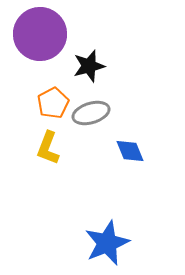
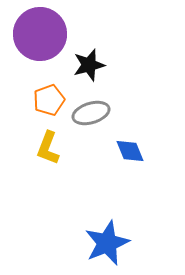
black star: moved 1 px up
orange pentagon: moved 4 px left, 3 px up; rotated 8 degrees clockwise
